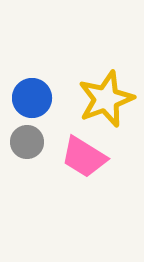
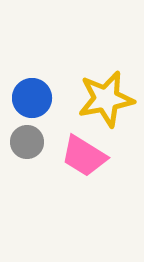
yellow star: rotated 10 degrees clockwise
pink trapezoid: moved 1 px up
